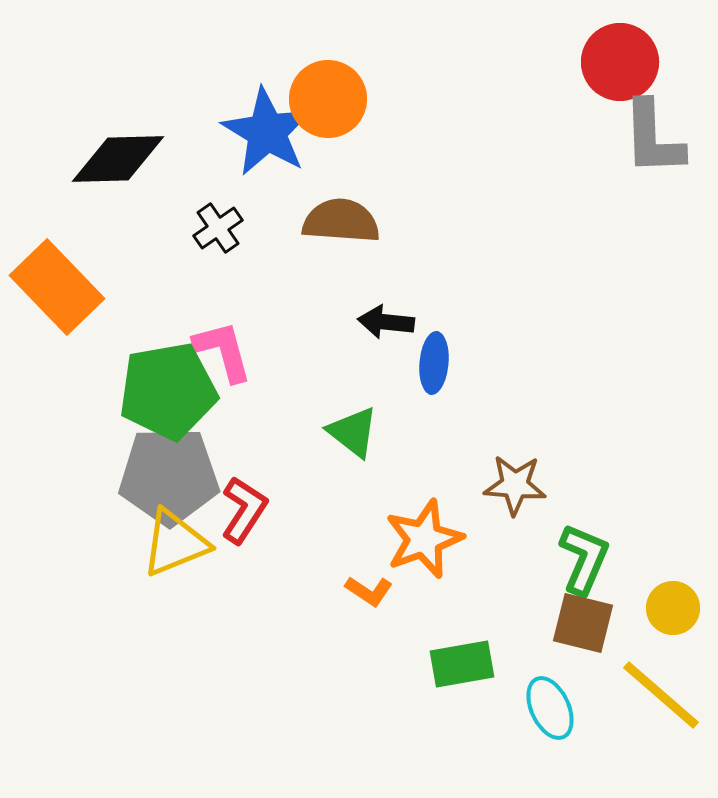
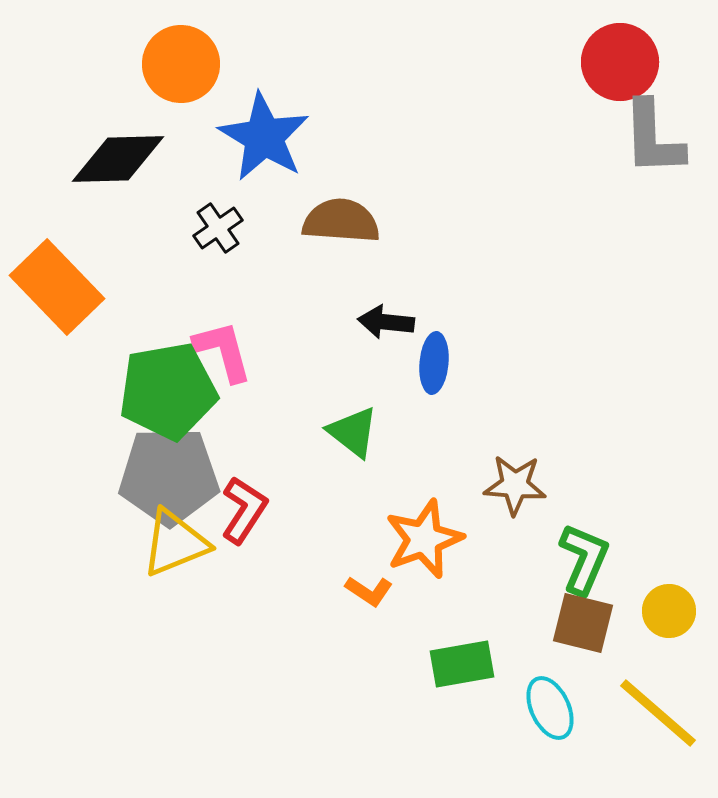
orange circle: moved 147 px left, 35 px up
blue star: moved 3 px left, 5 px down
yellow circle: moved 4 px left, 3 px down
yellow line: moved 3 px left, 18 px down
